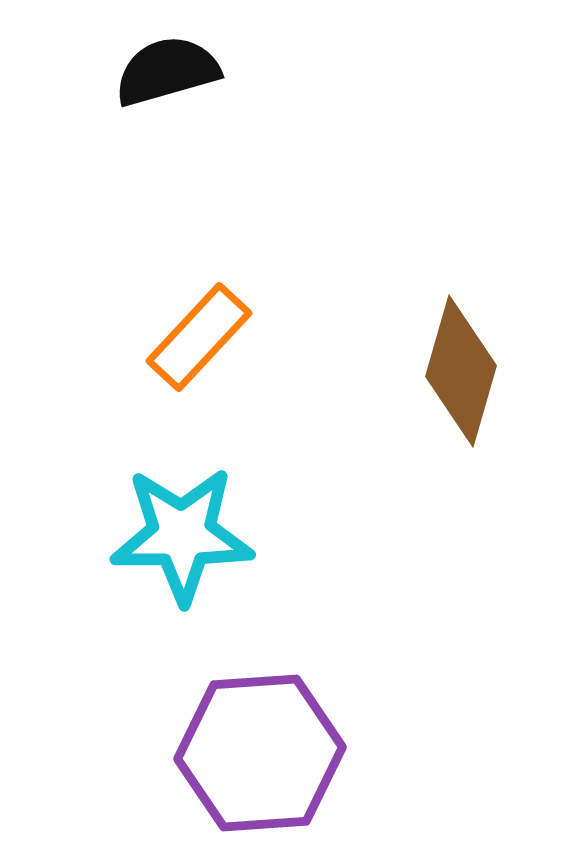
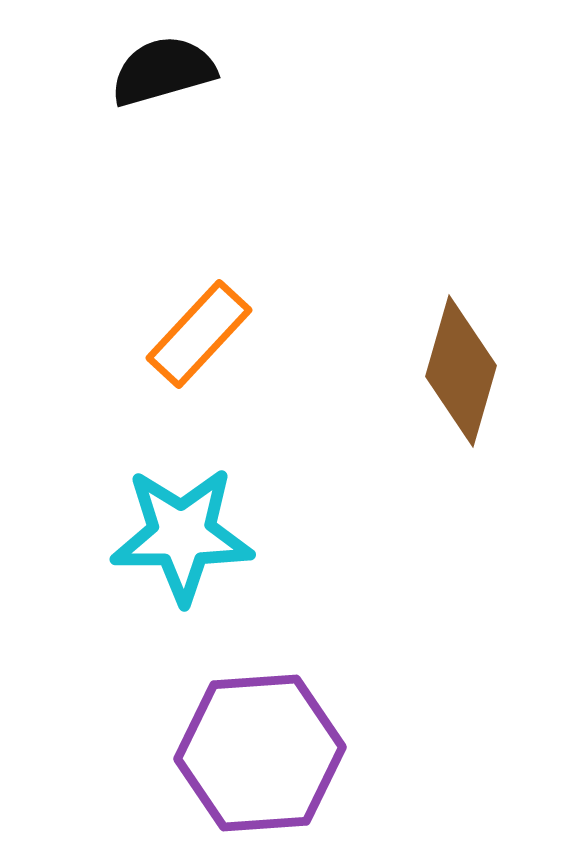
black semicircle: moved 4 px left
orange rectangle: moved 3 px up
